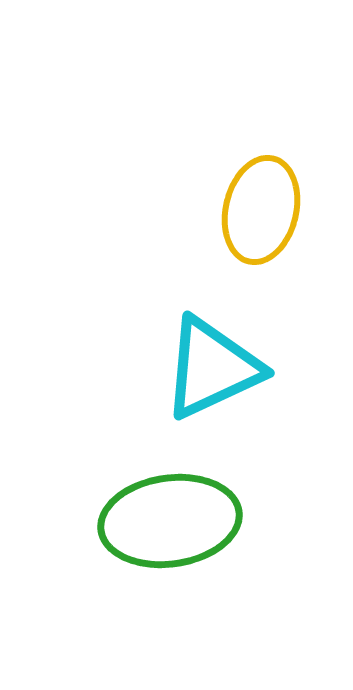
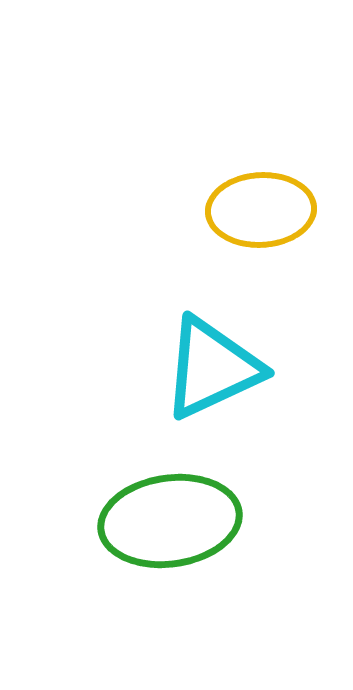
yellow ellipse: rotated 74 degrees clockwise
